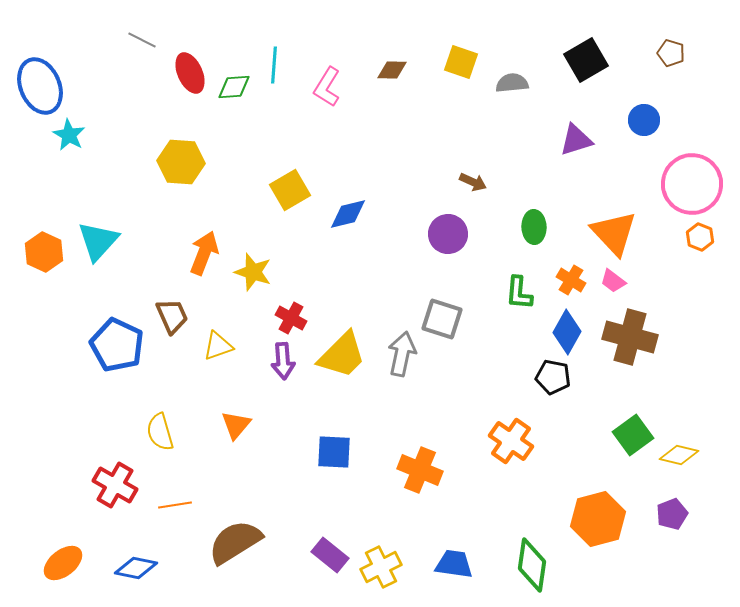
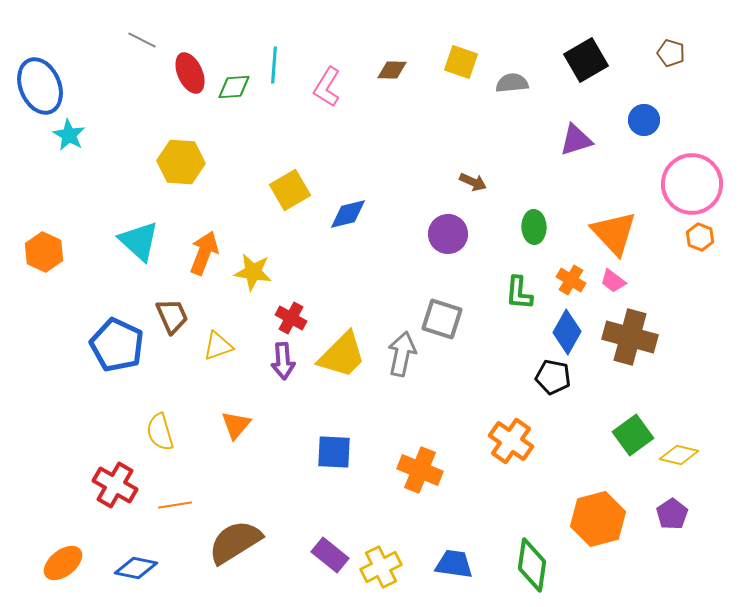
cyan triangle at (98, 241): moved 41 px right; rotated 30 degrees counterclockwise
yellow star at (253, 272): rotated 9 degrees counterclockwise
purple pentagon at (672, 514): rotated 12 degrees counterclockwise
